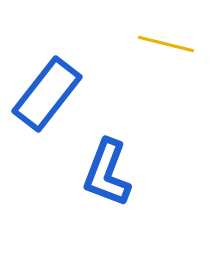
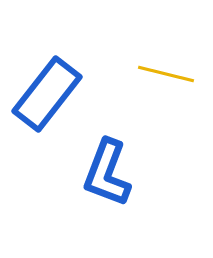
yellow line: moved 30 px down
